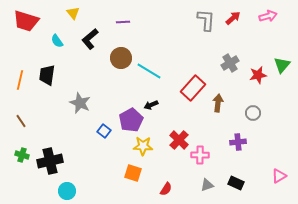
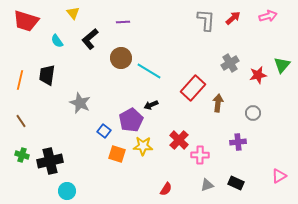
orange square: moved 16 px left, 19 px up
